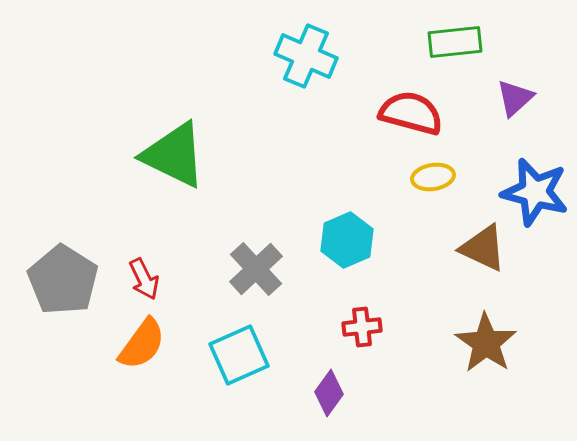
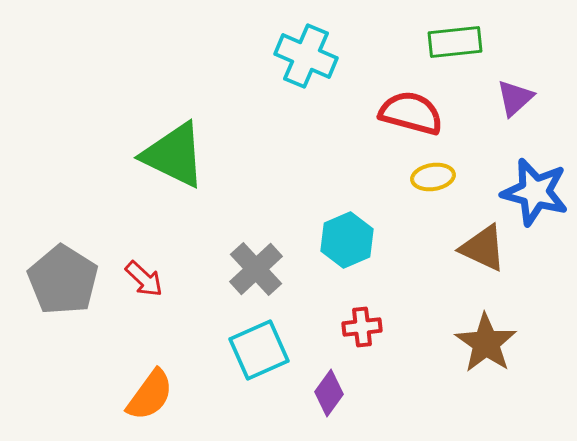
red arrow: rotated 21 degrees counterclockwise
orange semicircle: moved 8 px right, 51 px down
cyan square: moved 20 px right, 5 px up
